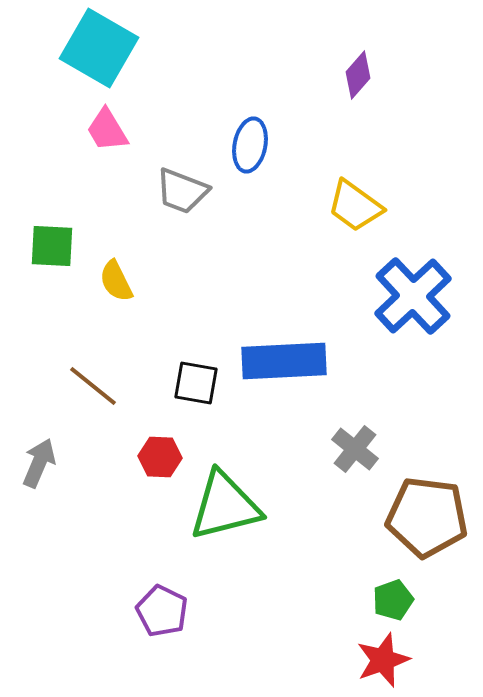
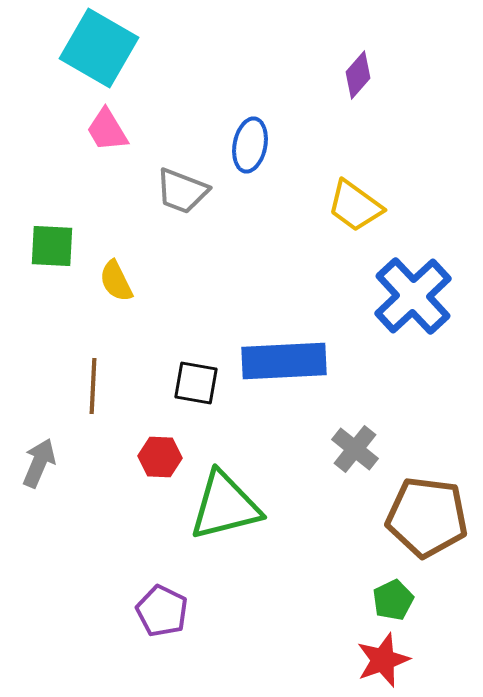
brown line: rotated 54 degrees clockwise
green pentagon: rotated 6 degrees counterclockwise
